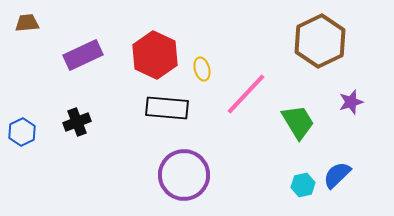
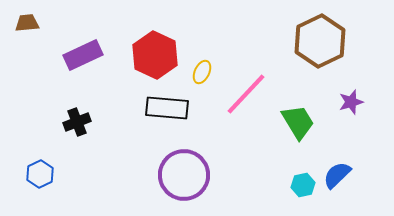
yellow ellipse: moved 3 px down; rotated 40 degrees clockwise
blue hexagon: moved 18 px right, 42 px down
